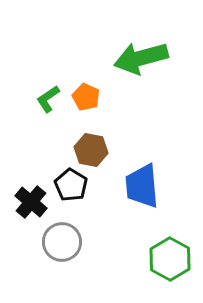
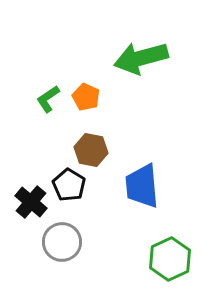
black pentagon: moved 2 px left
green hexagon: rotated 6 degrees clockwise
